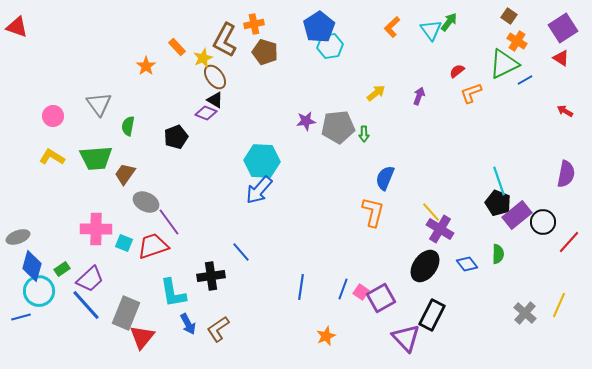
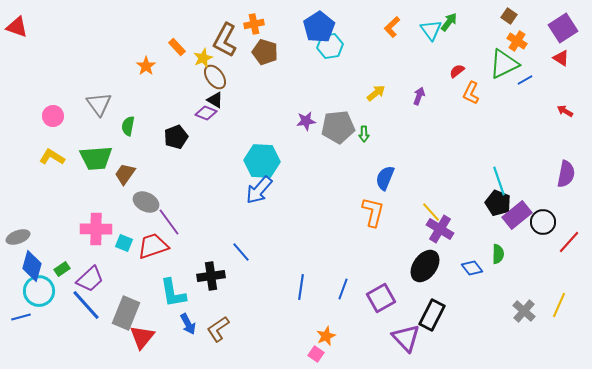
orange L-shape at (471, 93): rotated 45 degrees counterclockwise
blue diamond at (467, 264): moved 5 px right, 4 px down
pink square at (361, 292): moved 45 px left, 62 px down
gray cross at (525, 313): moved 1 px left, 2 px up
